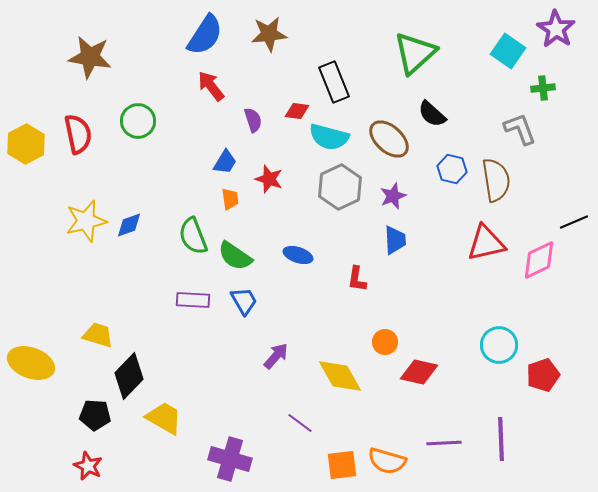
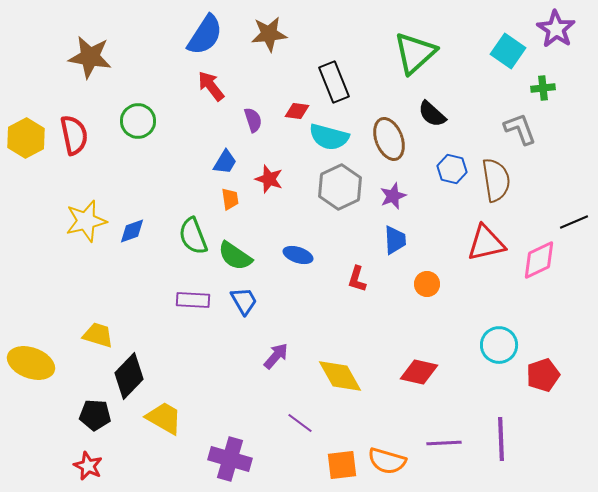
red semicircle at (78, 134): moved 4 px left, 1 px down
brown ellipse at (389, 139): rotated 27 degrees clockwise
yellow hexagon at (26, 144): moved 6 px up
blue diamond at (129, 225): moved 3 px right, 6 px down
red L-shape at (357, 279): rotated 8 degrees clockwise
orange circle at (385, 342): moved 42 px right, 58 px up
